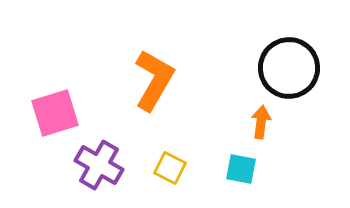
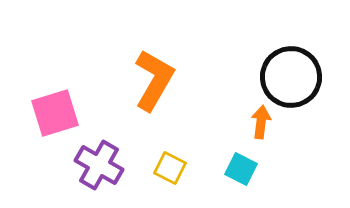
black circle: moved 2 px right, 9 px down
cyan square: rotated 16 degrees clockwise
